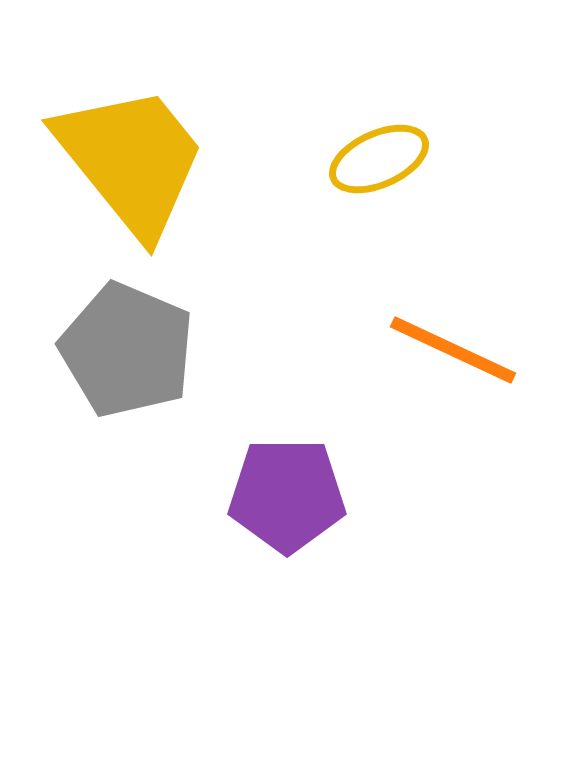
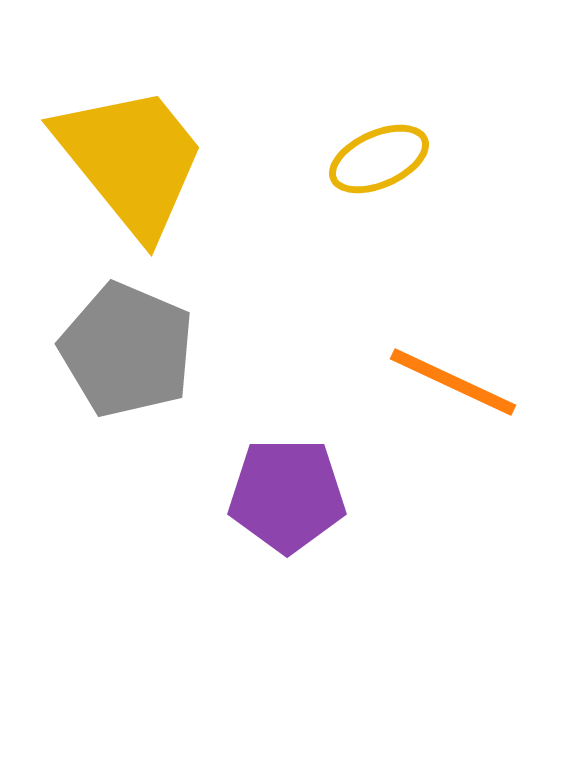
orange line: moved 32 px down
